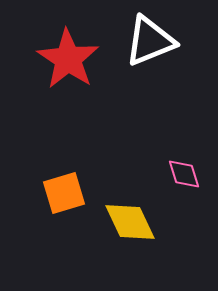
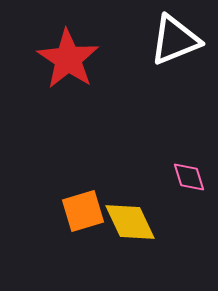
white triangle: moved 25 px right, 1 px up
pink diamond: moved 5 px right, 3 px down
orange square: moved 19 px right, 18 px down
